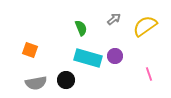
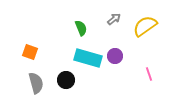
orange square: moved 2 px down
gray semicircle: rotated 95 degrees counterclockwise
